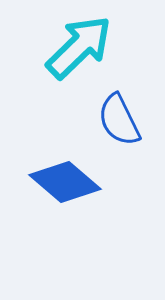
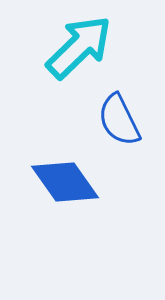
blue diamond: rotated 14 degrees clockwise
